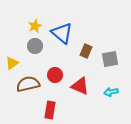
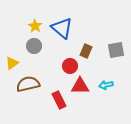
yellow star: rotated 16 degrees counterclockwise
blue triangle: moved 5 px up
gray circle: moved 1 px left
gray square: moved 6 px right, 9 px up
red circle: moved 15 px right, 9 px up
red triangle: rotated 24 degrees counterclockwise
cyan arrow: moved 5 px left, 7 px up
red rectangle: moved 9 px right, 10 px up; rotated 36 degrees counterclockwise
